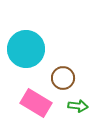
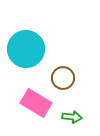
green arrow: moved 6 px left, 11 px down
